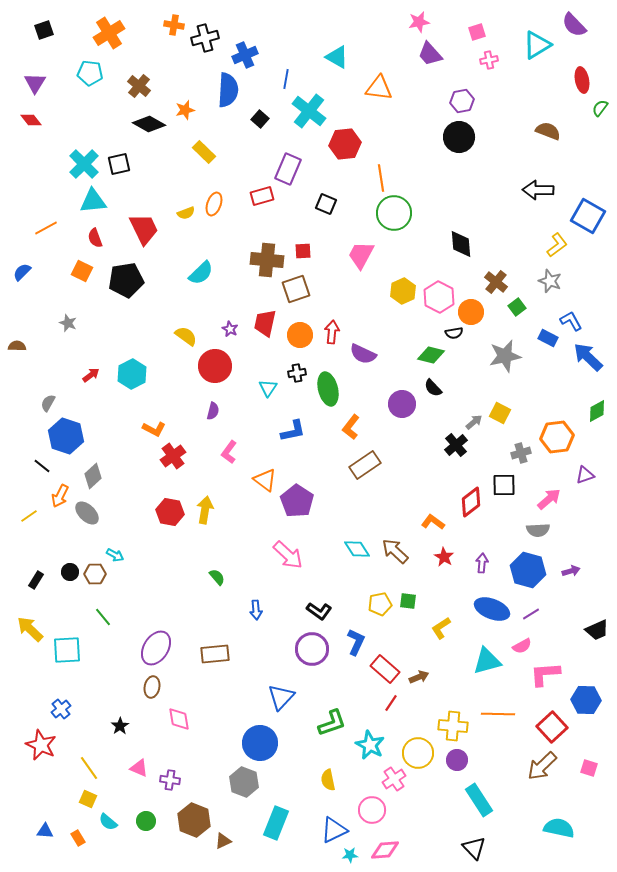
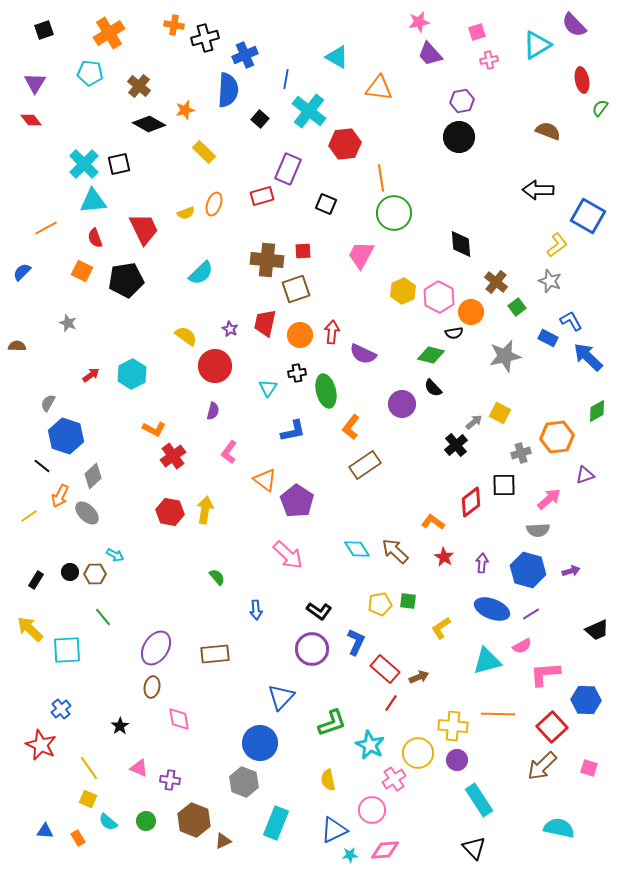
green ellipse at (328, 389): moved 2 px left, 2 px down
